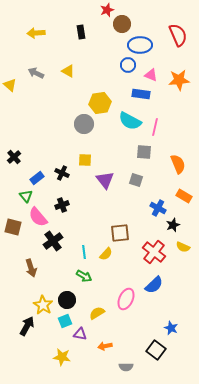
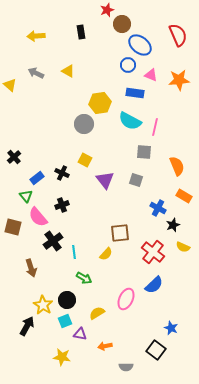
yellow arrow at (36, 33): moved 3 px down
blue ellipse at (140, 45): rotated 40 degrees clockwise
blue rectangle at (141, 94): moved 6 px left, 1 px up
yellow square at (85, 160): rotated 24 degrees clockwise
orange semicircle at (178, 164): moved 1 px left, 2 px down
cyan line at (84, 252): moved 10 px left
red cross at (154, 252): moved 1 px left
green arrow at (84, 276): moved 2 px down
